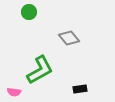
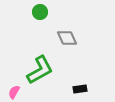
green circle: moved 11 px right
gray diamond: moved 2 px left; rotated 15 degrees clockwise
pink semicircle: rotated 112 degrees clockwise
